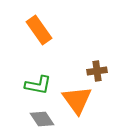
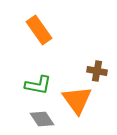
brown cross: rotated 18 degrees clockwise
